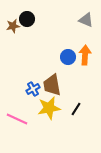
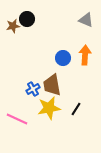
blue circle: moved 5 px left, 1 px down
